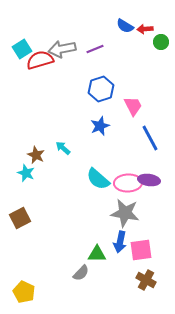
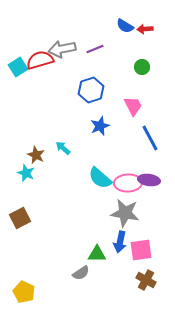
green circle: moved 19 px left, 25 px down
cyan square: moved 4 px left, 18 px down
blue hexagon: moved 10 px left, 1 px down
cyan semicircle: moved 2 px right, 1 px up
gray semicircle: rotated 12 degrees clockwise
